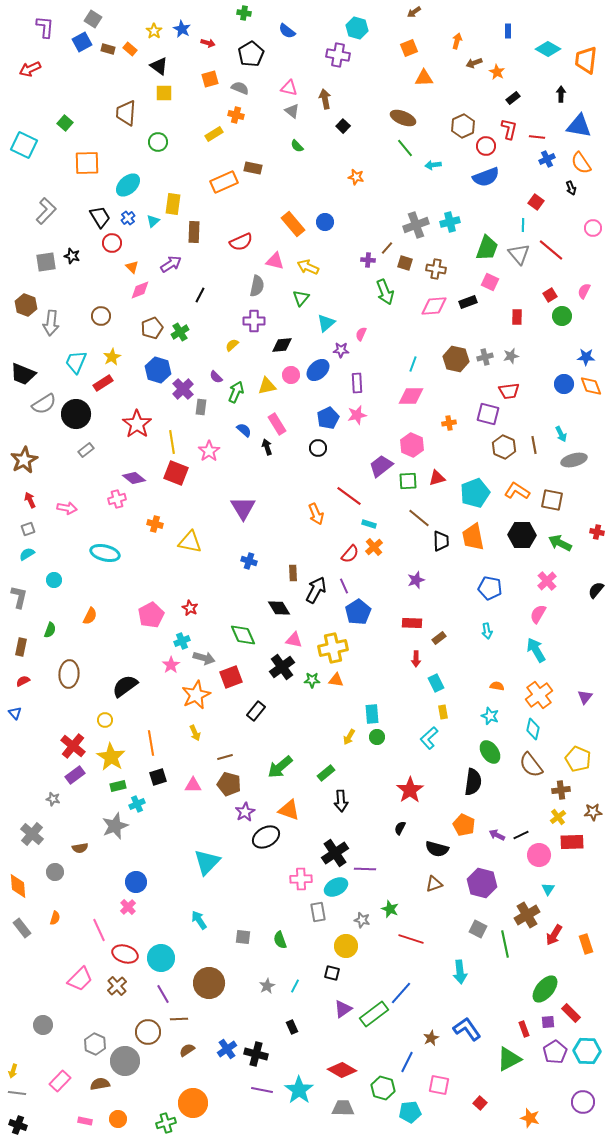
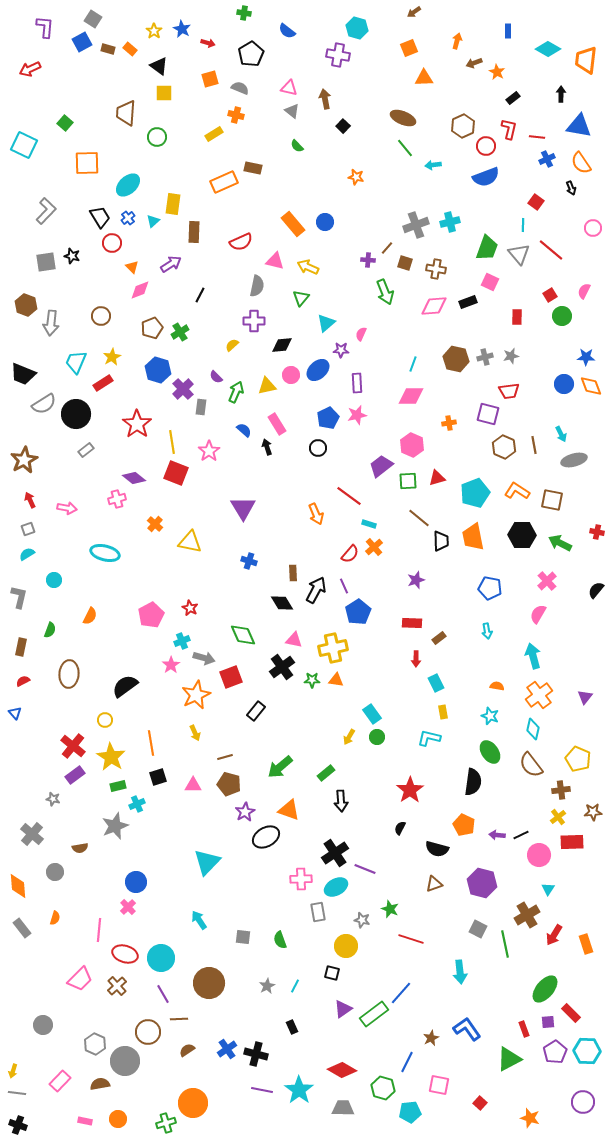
green circle at (158, 142): moved 1 px left, 5 px up
orange cross at (155, 524): rotated 28 degrees clockwise
black diamond at (279, 608): moved 3 px right, 5 px up
cyan arrow at (536, 650): moved 3 px left, 6 px down; rotated 15 degrees clockwise
cyan rectangle at (372, 714): rotated 30 degrees counterclockwise
cyan L-shape at (429, 738): rotated 55 degrees clockwise
purple arrow at (497, 835): rotated 21 degrees counterclockwise
purple line at (365, 869): rotated 20 degrees clockwise
pink line at (99, 930): rotated 30 degrees clockwise
